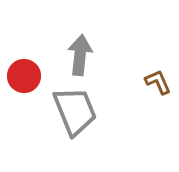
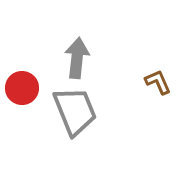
gray arrow: moved 3 px left, 3 px down
red circle: moved 2 px left, 12 px down
